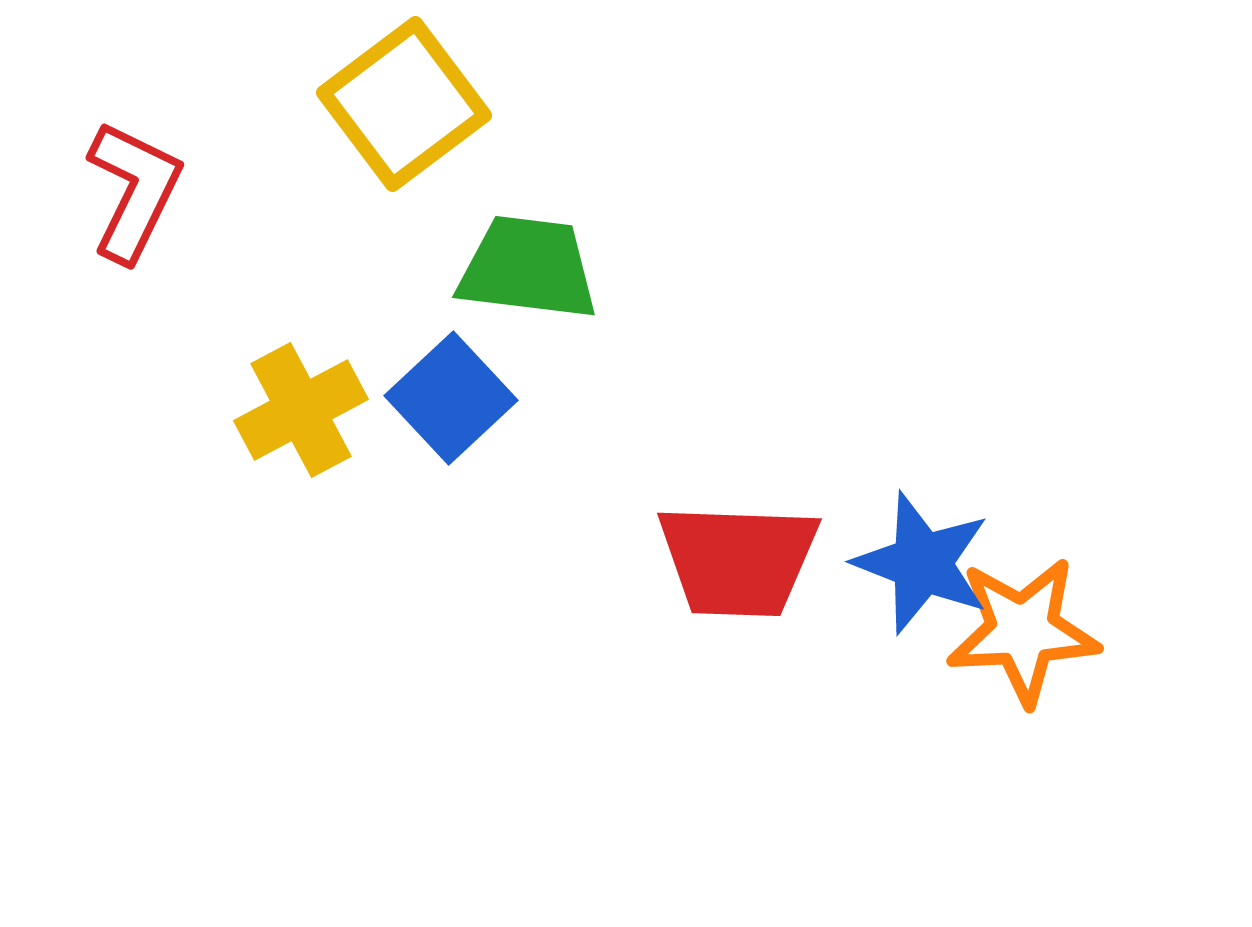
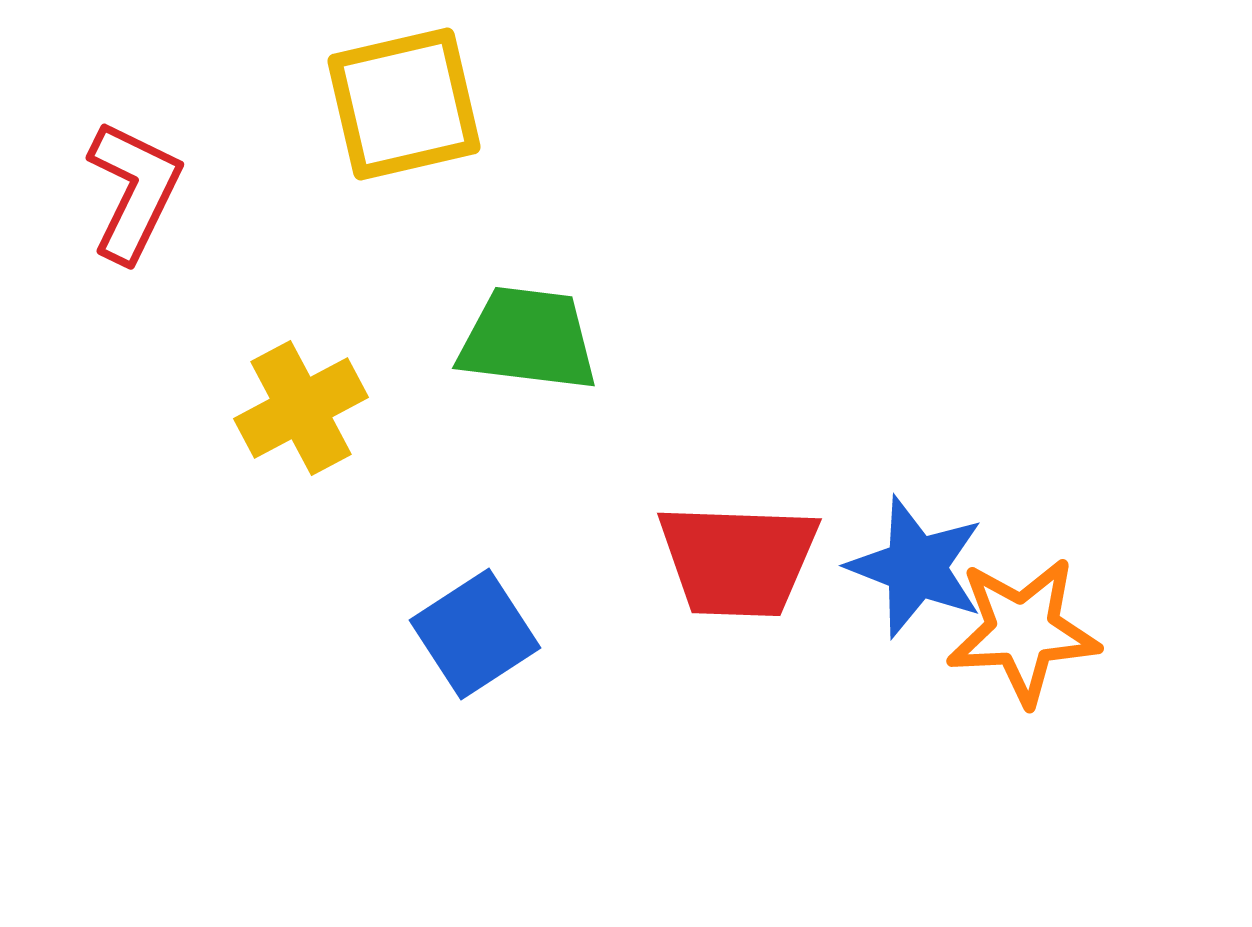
yellow square: rotated 24 degrees clockwise
green trapezoid: moved 71 px down
blue square: moved 24 px right, 236 px down; rotated 10 degrees clockwise
yellow cross: moved 2 px up
blue star: moved 6 px left, 4 px down
